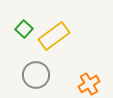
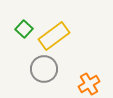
gray circle: moved 8 px right, 6 px up
